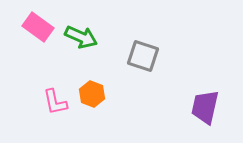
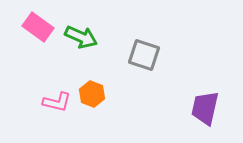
gray square: moved 1 px right, 1 px up
pink L-shape: moved 2 px right; rotated 64 degrees counterclockwise
purple trapezoid: moved 1 px down
